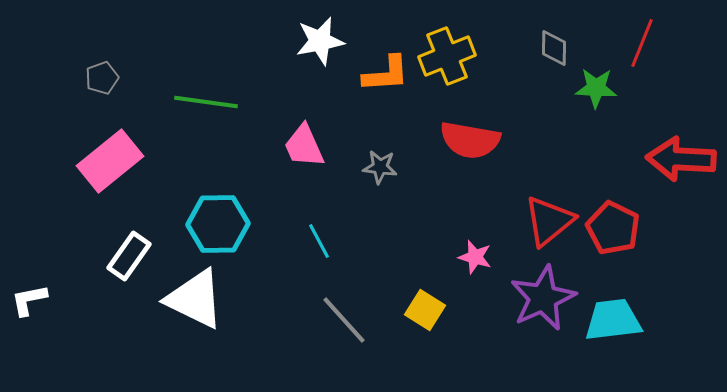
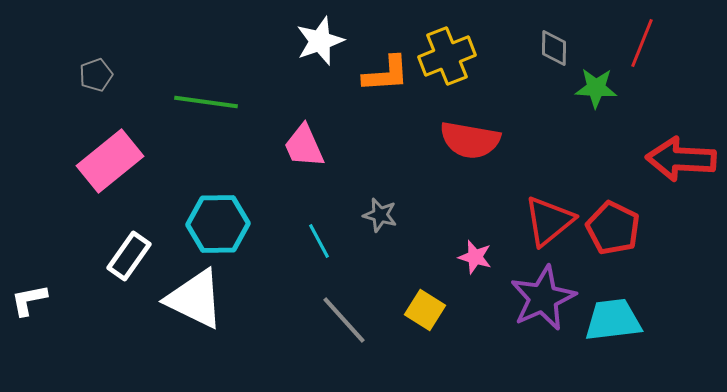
white star: rotated 9 degrees counterclockwise
gray pentagon: moved 6 px left, 3 px up
gray star: moved 48 px down; rotated 8 degrees clockwise
